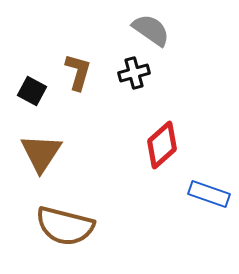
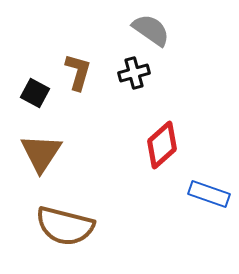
black square: moved 3 px right, 2 px down
